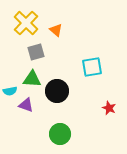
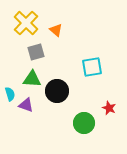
cyan semicircle: moved 3 px down; rotated 96 degrees counterclockwise
green circle: moved 24 px right, 11 px up
